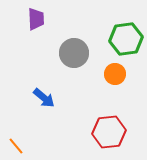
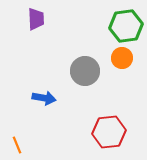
green hexagon: moved 13 px up
gray circle: moved 11 px right, 18 px down
orange circle: moved 7 px right, 16 px up
blue arrow: rotated 30 degrees counterclockwise
orange line: moved 1 px right, 1 px up; rotated 18 degrees clockwise
